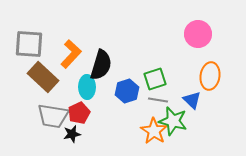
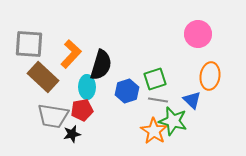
red pentagon: moved 3 px right, 3 px up; rotated 15 degrees clockwise
